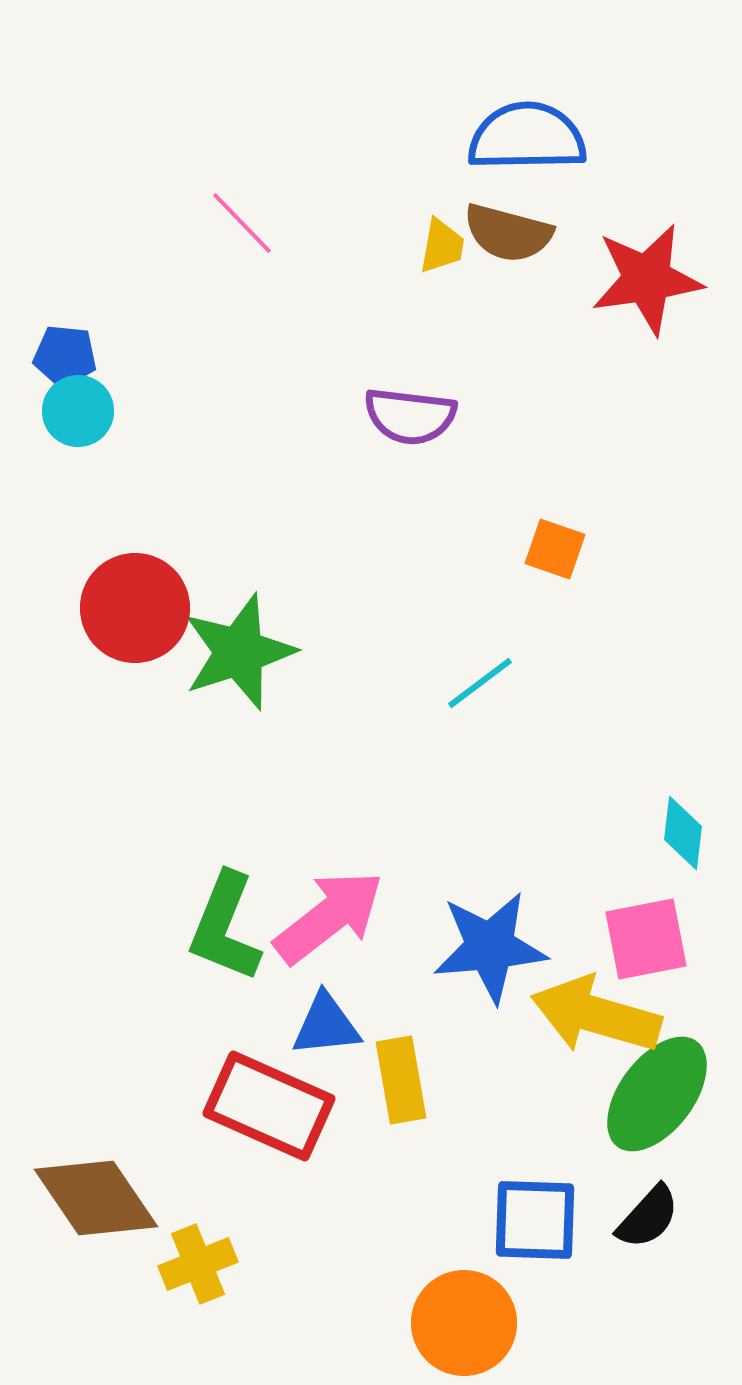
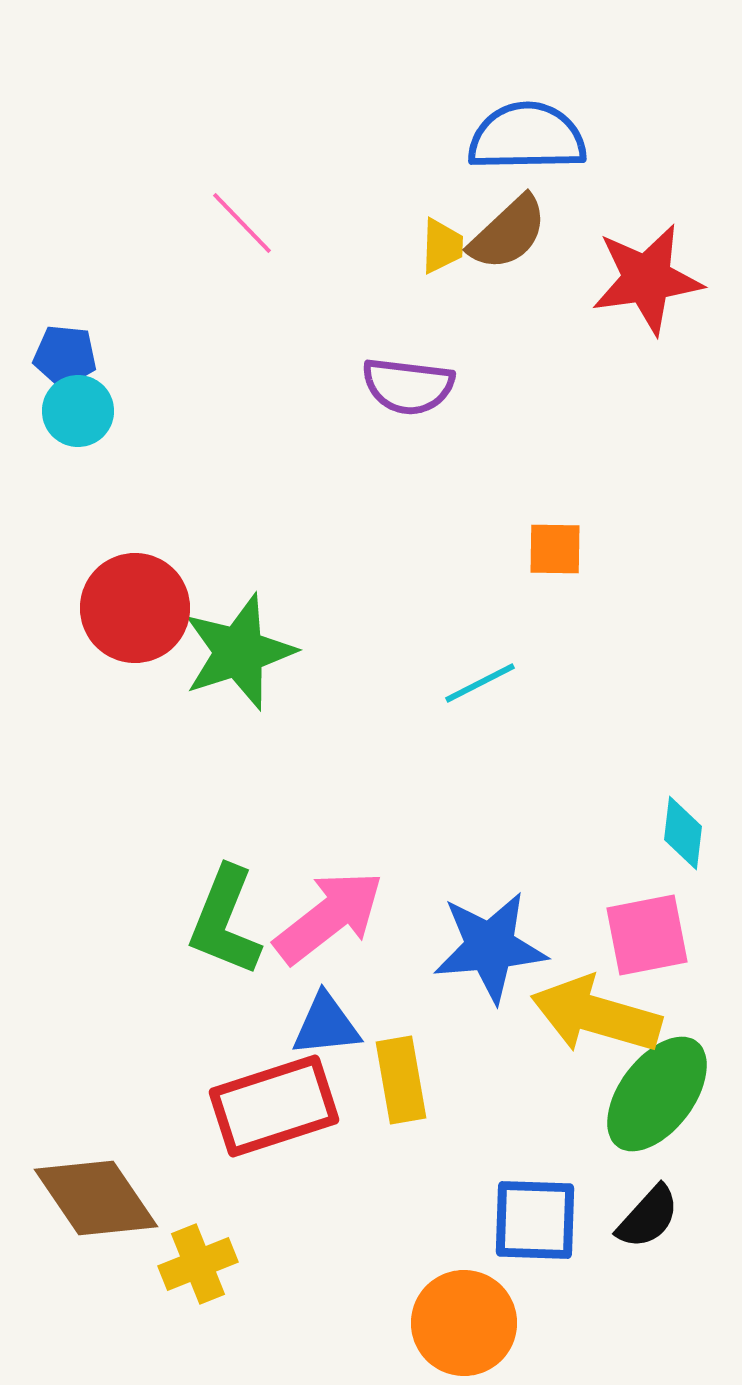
brown semicircle: rotated 58 degrees counterclockwise
yellow trapezoid: rotated 8 degrees counterclockwise
purple semicircle: moved 2 px left, 30 px up
orange square: rotated 18 degrees counterclockwise
cyan line: rotated 10 degrees clockwise
green L-shape: moved 6 px up
pink square: moved 1 px right, 4 px up
red rectangle: moved 5 px right; rotated 42 degrees counterclockwise
